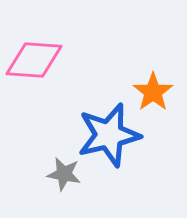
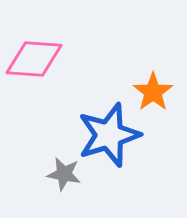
pink diamond: moved 1 px up
blue star: rotated 4 degrees counterclockwise
